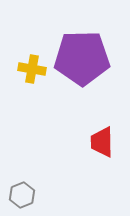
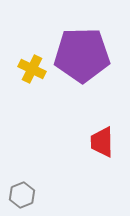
purple pentagon: moved 3 px up
yellow cross: rotated 16 degrees clockwise
